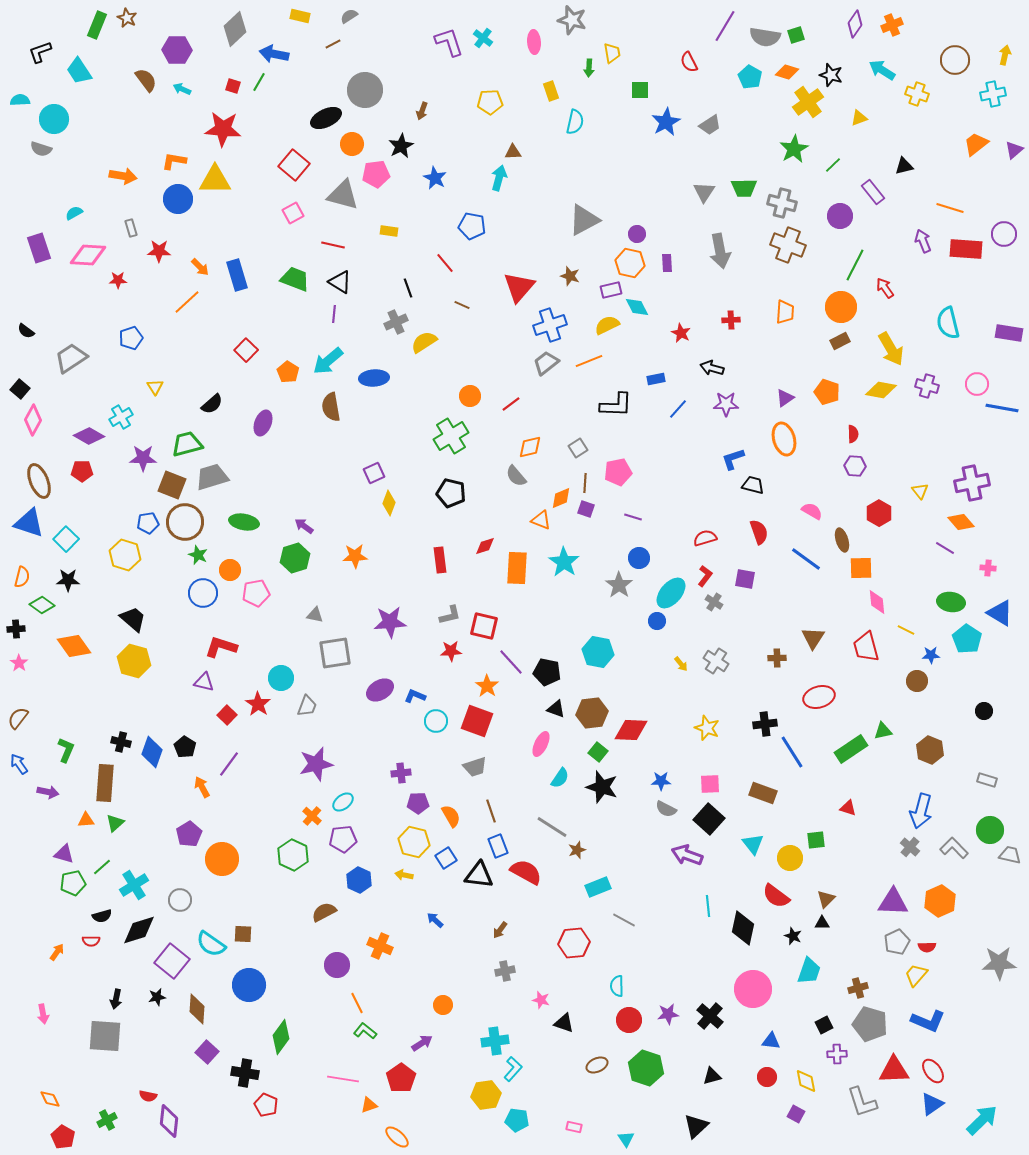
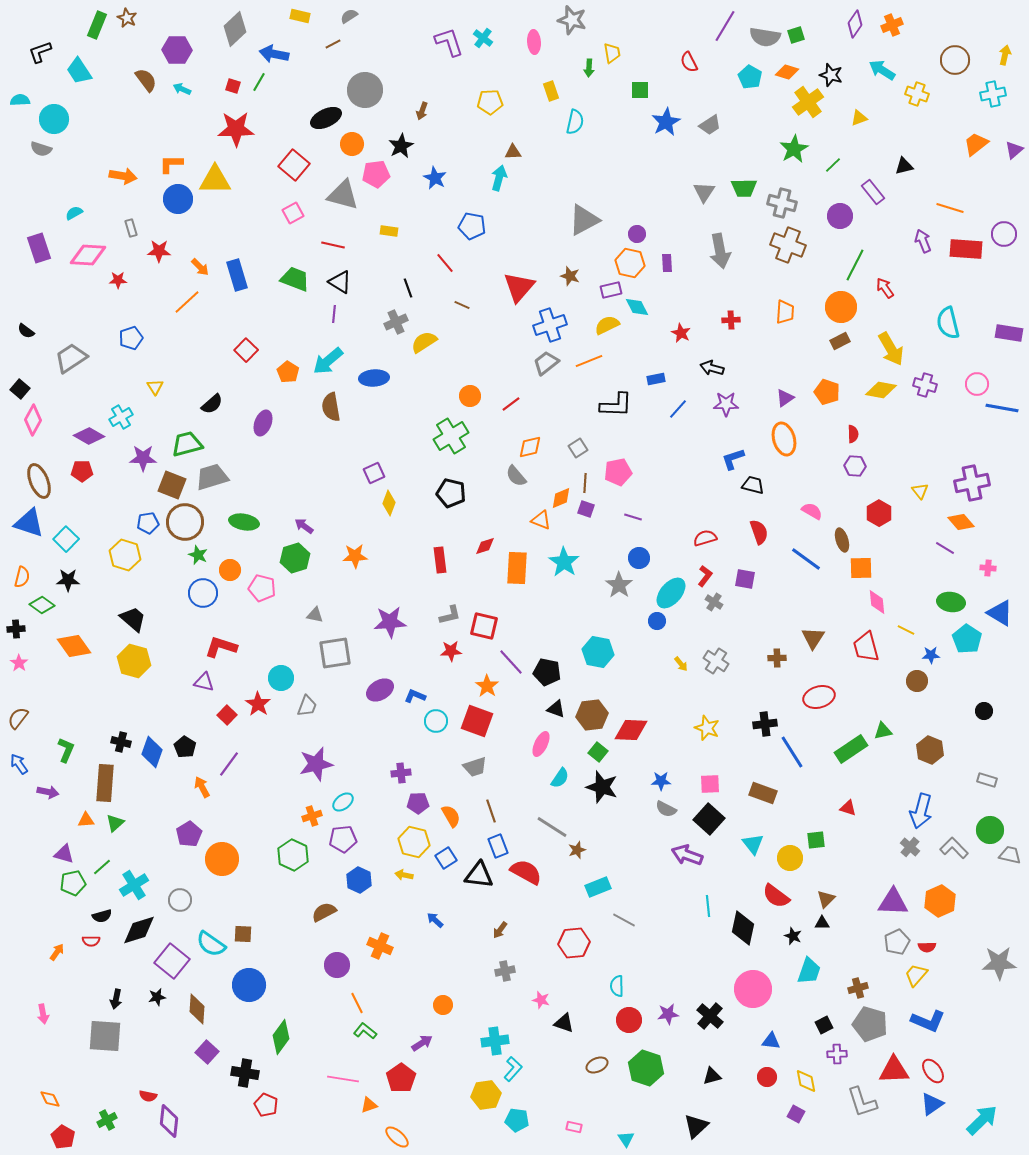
red star at (223, 129): moved 13 px right; rotated 6 degrees counterclockwise
orange L-shape at (174, 161): moved 3 px left, 3 px down; rotated 10 degrees counterclockwise
purple cross at (927, 386): moved 2 px left, 1 px up
pink pentagon at (256, 593): moved 6 px right, 5 px up; rotated 24 degrees clockwise
brown hexagon at (592, 713): moved 2 px down
orange cross at (312, 816): rotated 30 degrees clockwise
